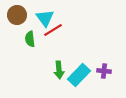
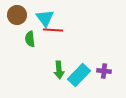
red line: rotated 36 degrees clockwise
